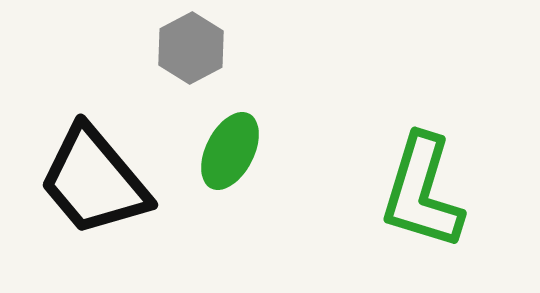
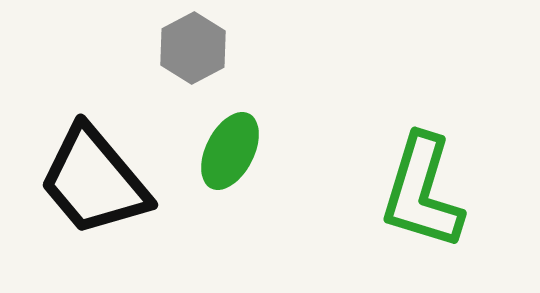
gray hexagon: moved 2 px right
